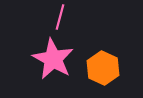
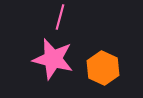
pink star: rotated 15 degrees counterclockwise
